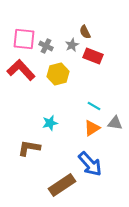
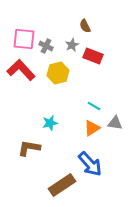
brown semicircle: moved 6 px up
yellow hexagon: moved 1 px up
